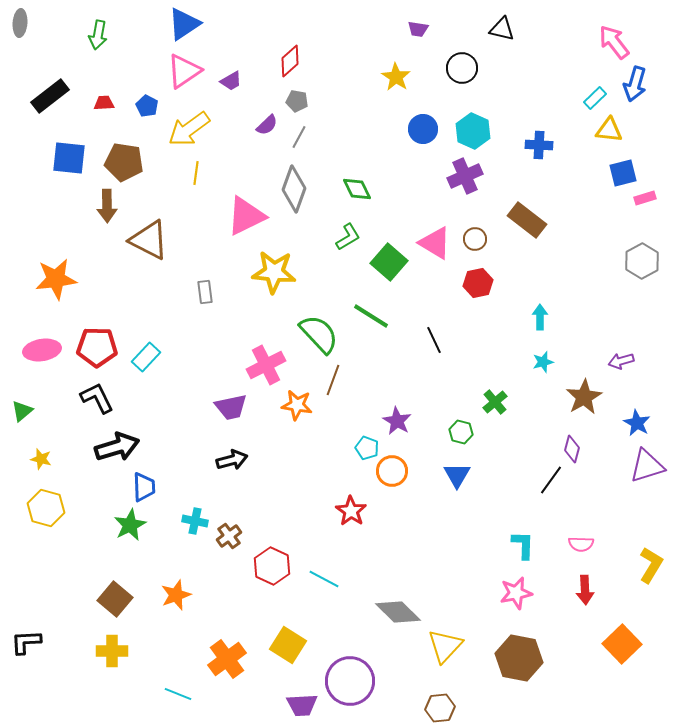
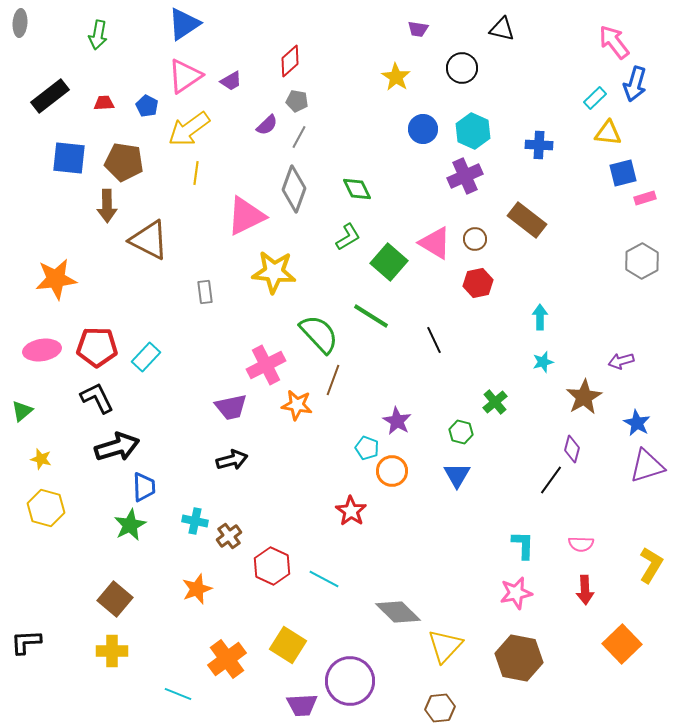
pink triangle at (184, 71): moved 1 px right, 5 px down
yellow triangle at (609, 130): moved 1 px left, 3 px down
orange star at (176, 595): moved 21 px right, 6 px up
